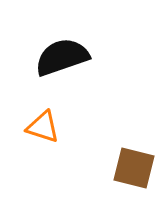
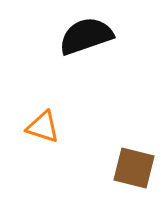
black semicircle: moved 24 px right, 21 px up
